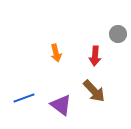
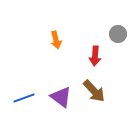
orange arrow: moved 13 px up
purple triangle: moved 8 px up
